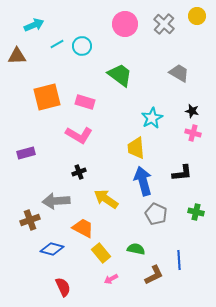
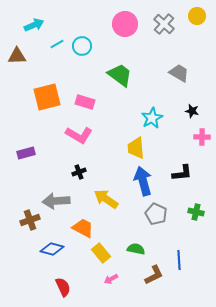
pink cross: moved 9 px right, 4 px down; rotated 14 degrees counterclockwise
